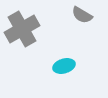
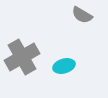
gray cross: moved 28 px down
